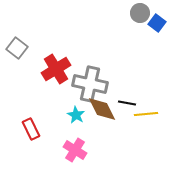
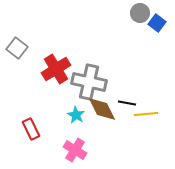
gray cross: moved 1 px left, 2 px up
